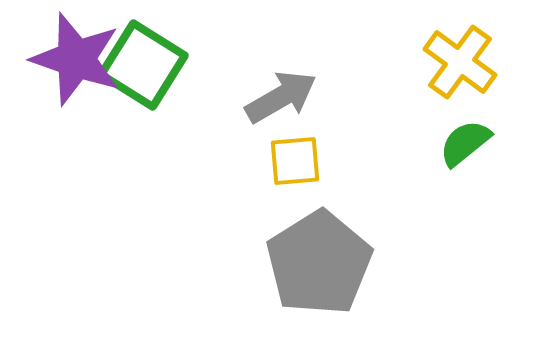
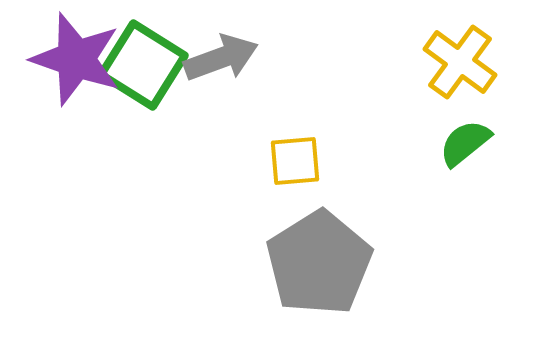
gray arrow: moved 60 px left, 39 px up; rotated 10 degrees clockwise
